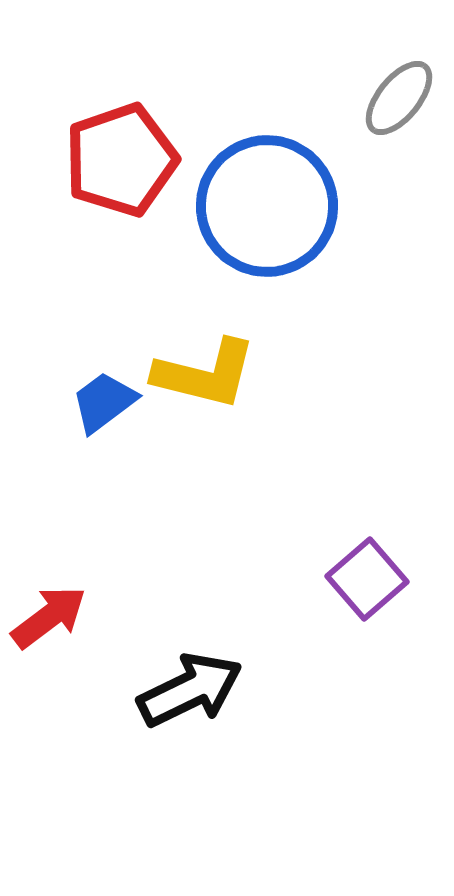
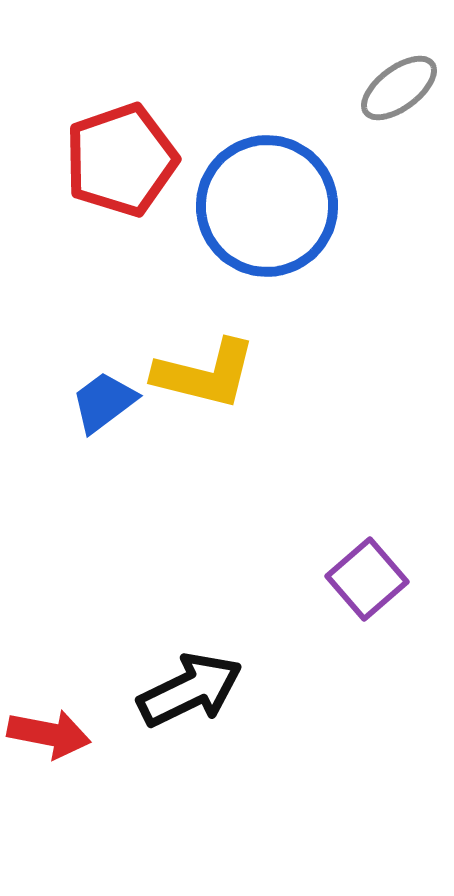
gray ellipse: moved 10 px up; rotated 14 degrees clockwise
red arrow: moved 117 px down; rotated 48 degrees clockwise
